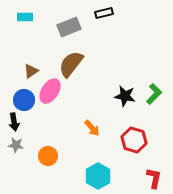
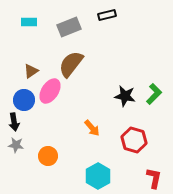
black rectangle: moved 3 px right, 2 px down
cyan rectangle: moved 4 px right, 5 px down
